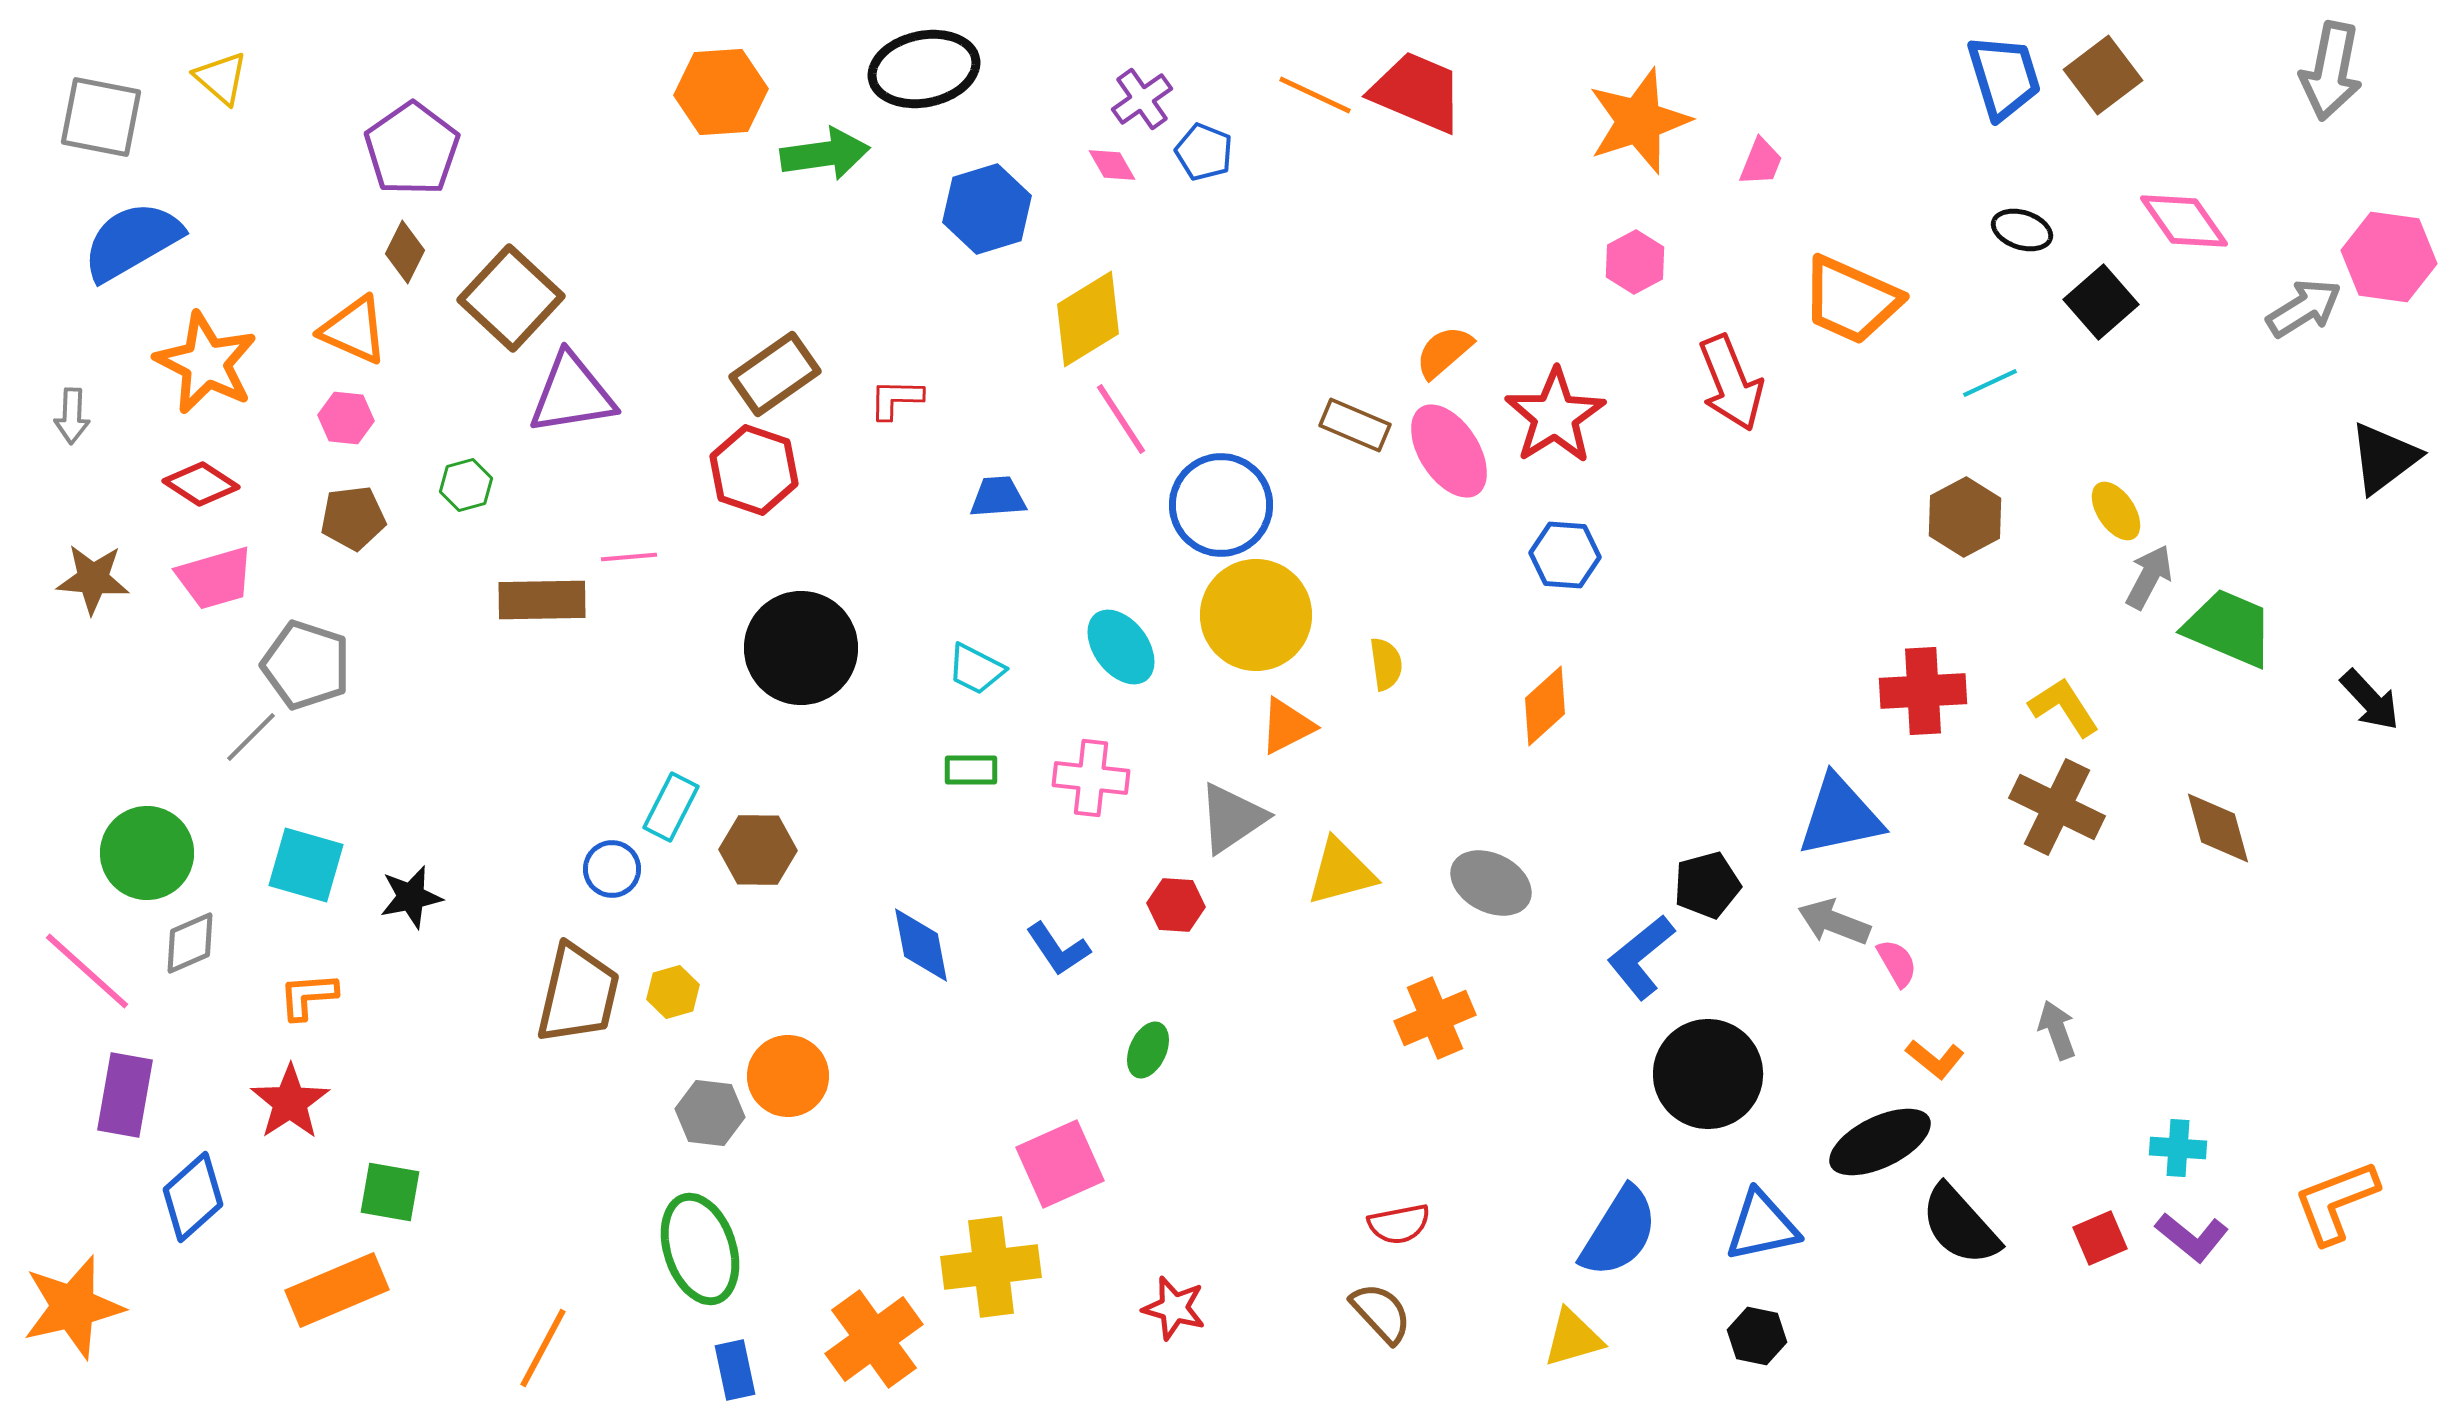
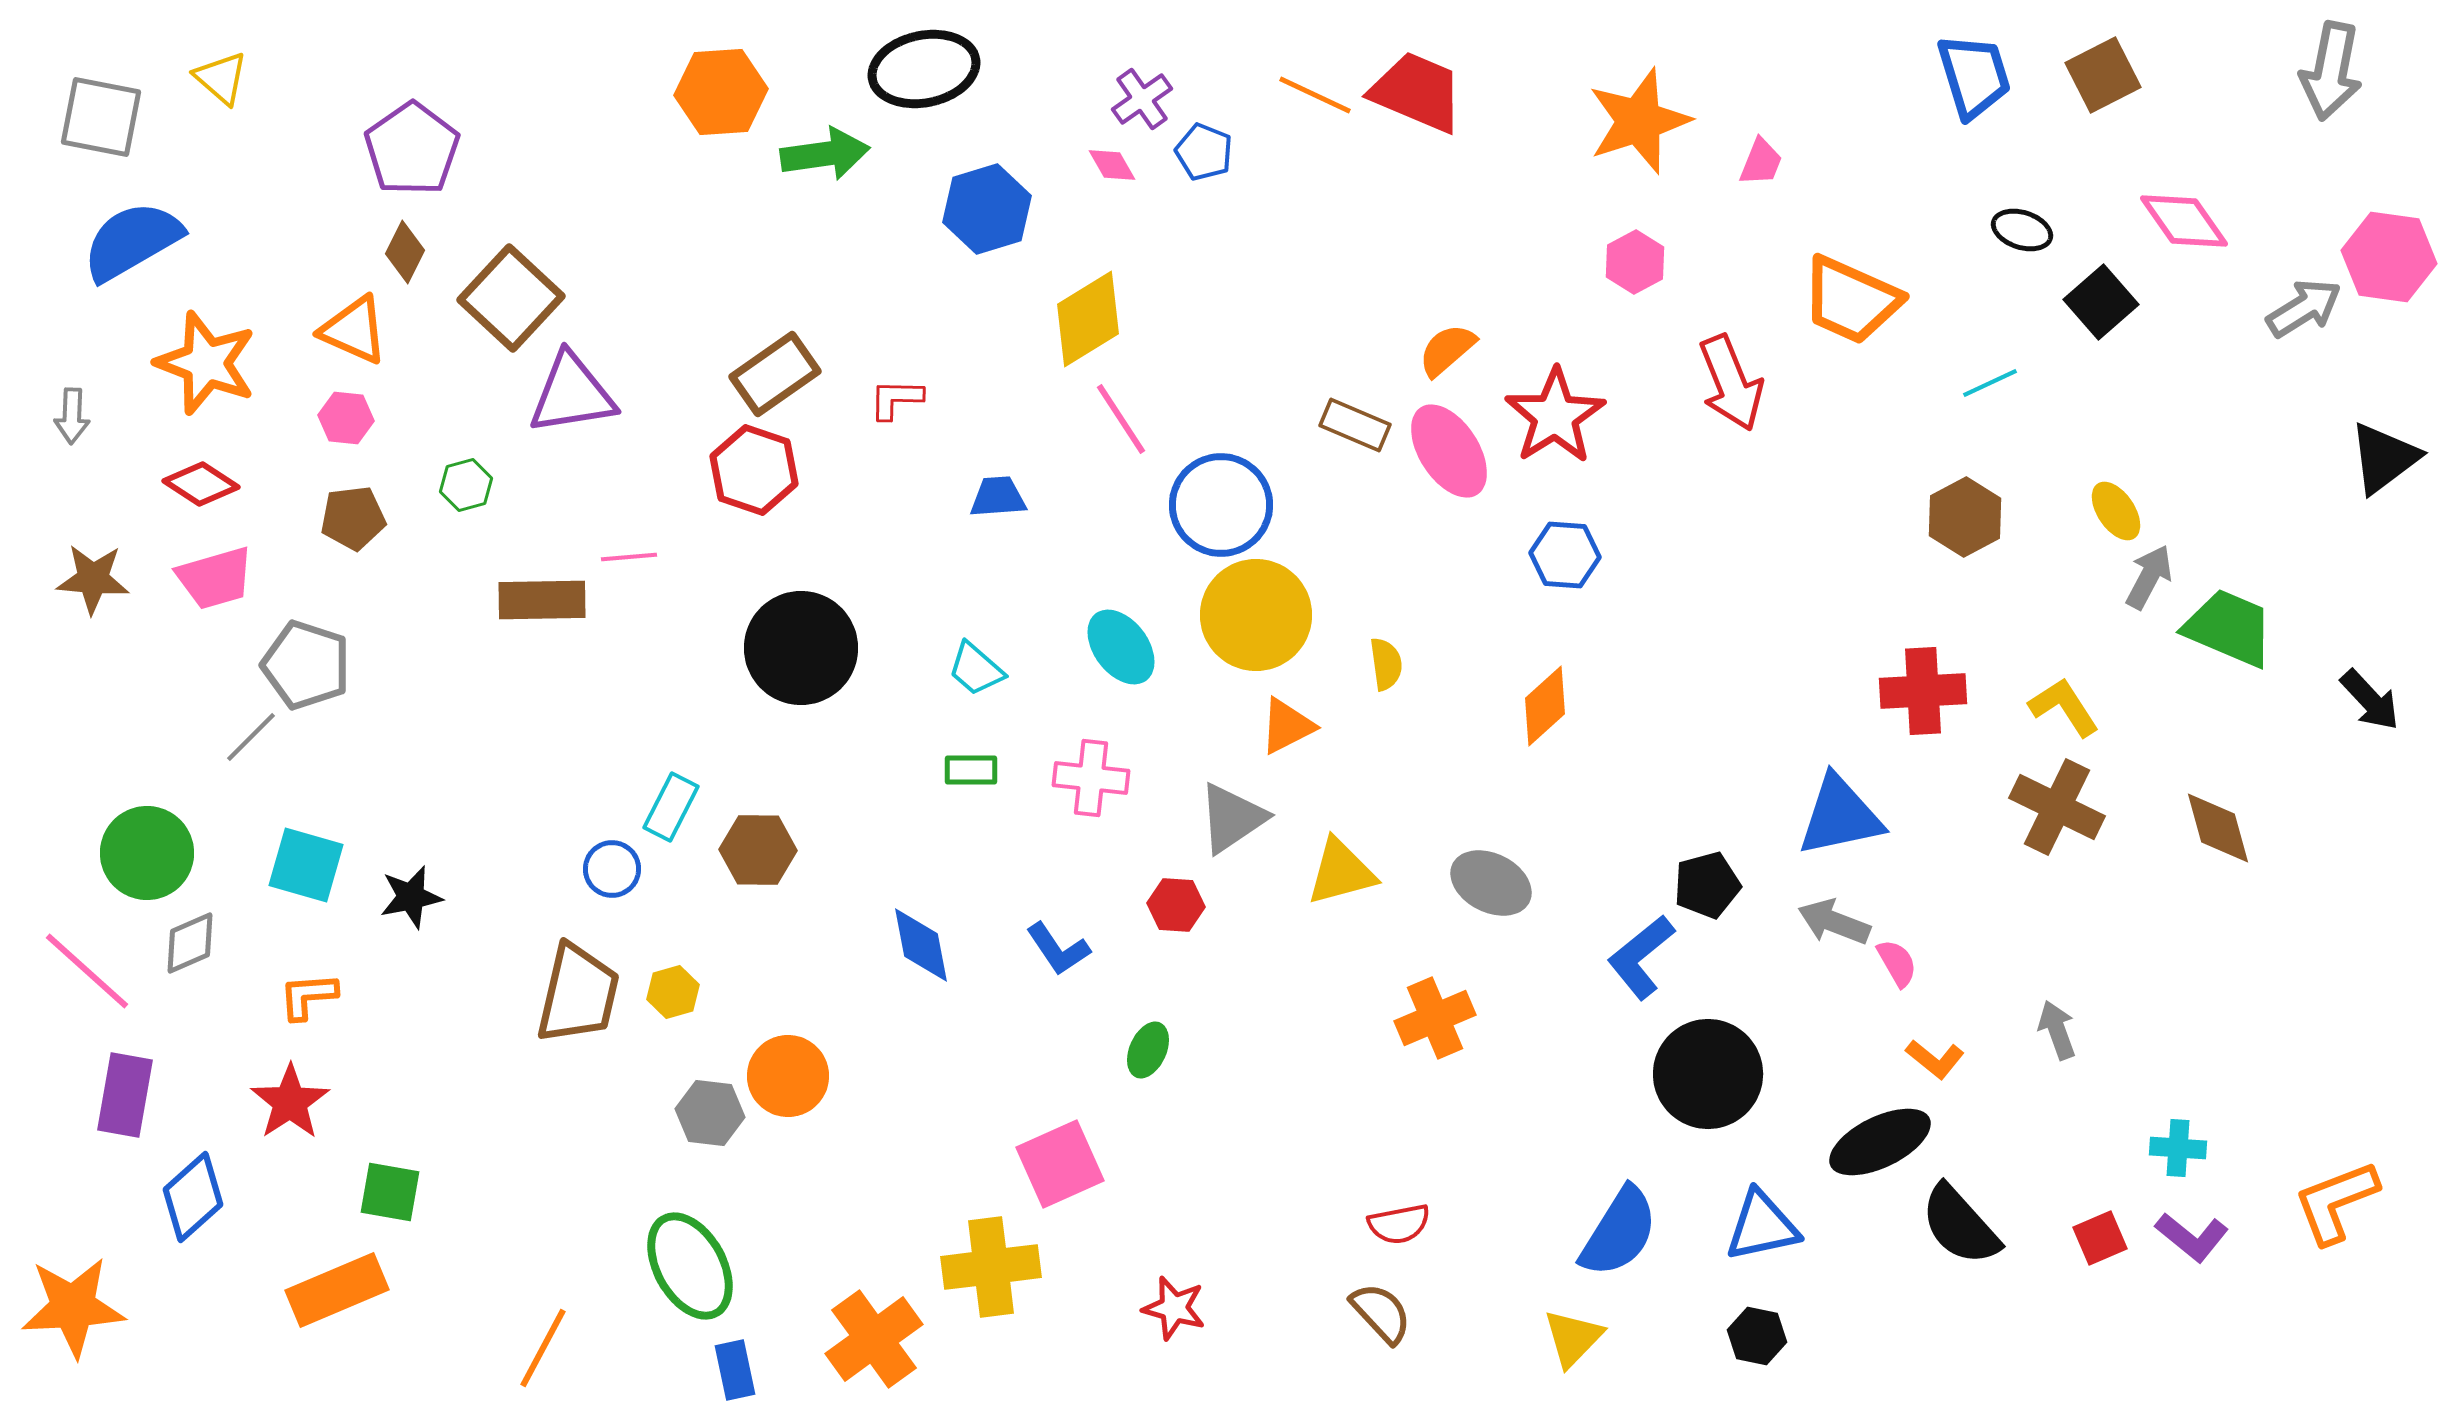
brown square at (2103, 75): rotated 10 degrees clockwise
blue trapezoid at (2004, 77): moved 30 px left, 1 px up
orange semicircle at (1444, 352): moved 3 px right, 2 px up
orange star at (206, 363): rotated 6 degrees counterclockwise
cyan trapezoid at (976, 669): rotated 14 degrees clockwise
green ellipse at (700, 1249): moved 10 px left, 17 px down; rotated 11 degrees counterclockwise
orange star at (73, 1307): rotated 10 degrees clockwise
yellow triangle at (1573, 1338): rotated 30 degrees counterclockwise
